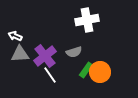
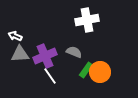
gray semicircle: rotated 140 degrees counterclockwise
purple cross: rotated 15 degrees clockwise
white line: moved 1 px down
